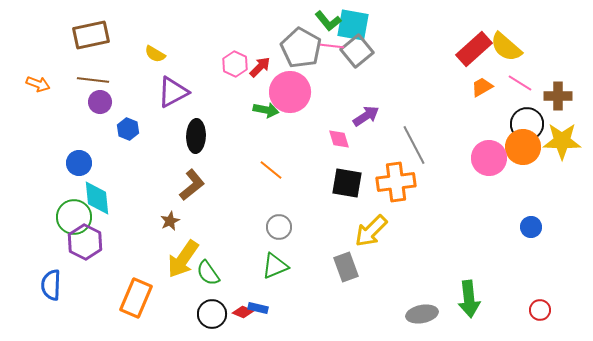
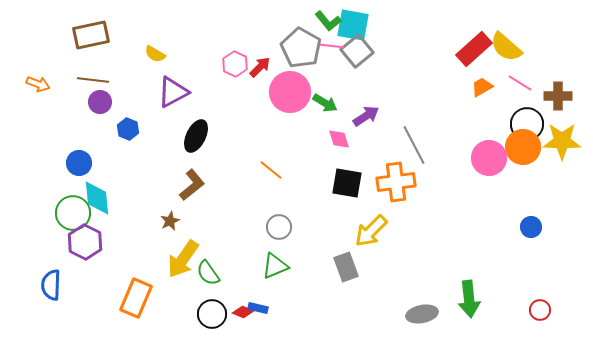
green arrow at (266, 110): moved 59 px right, 7 px up; rotated 20 degrees clockwise
black ellipse at (196, 136): rotated 24 degrees clockwise
green circle at (74, 217): moved 1 px left, 4 px up
